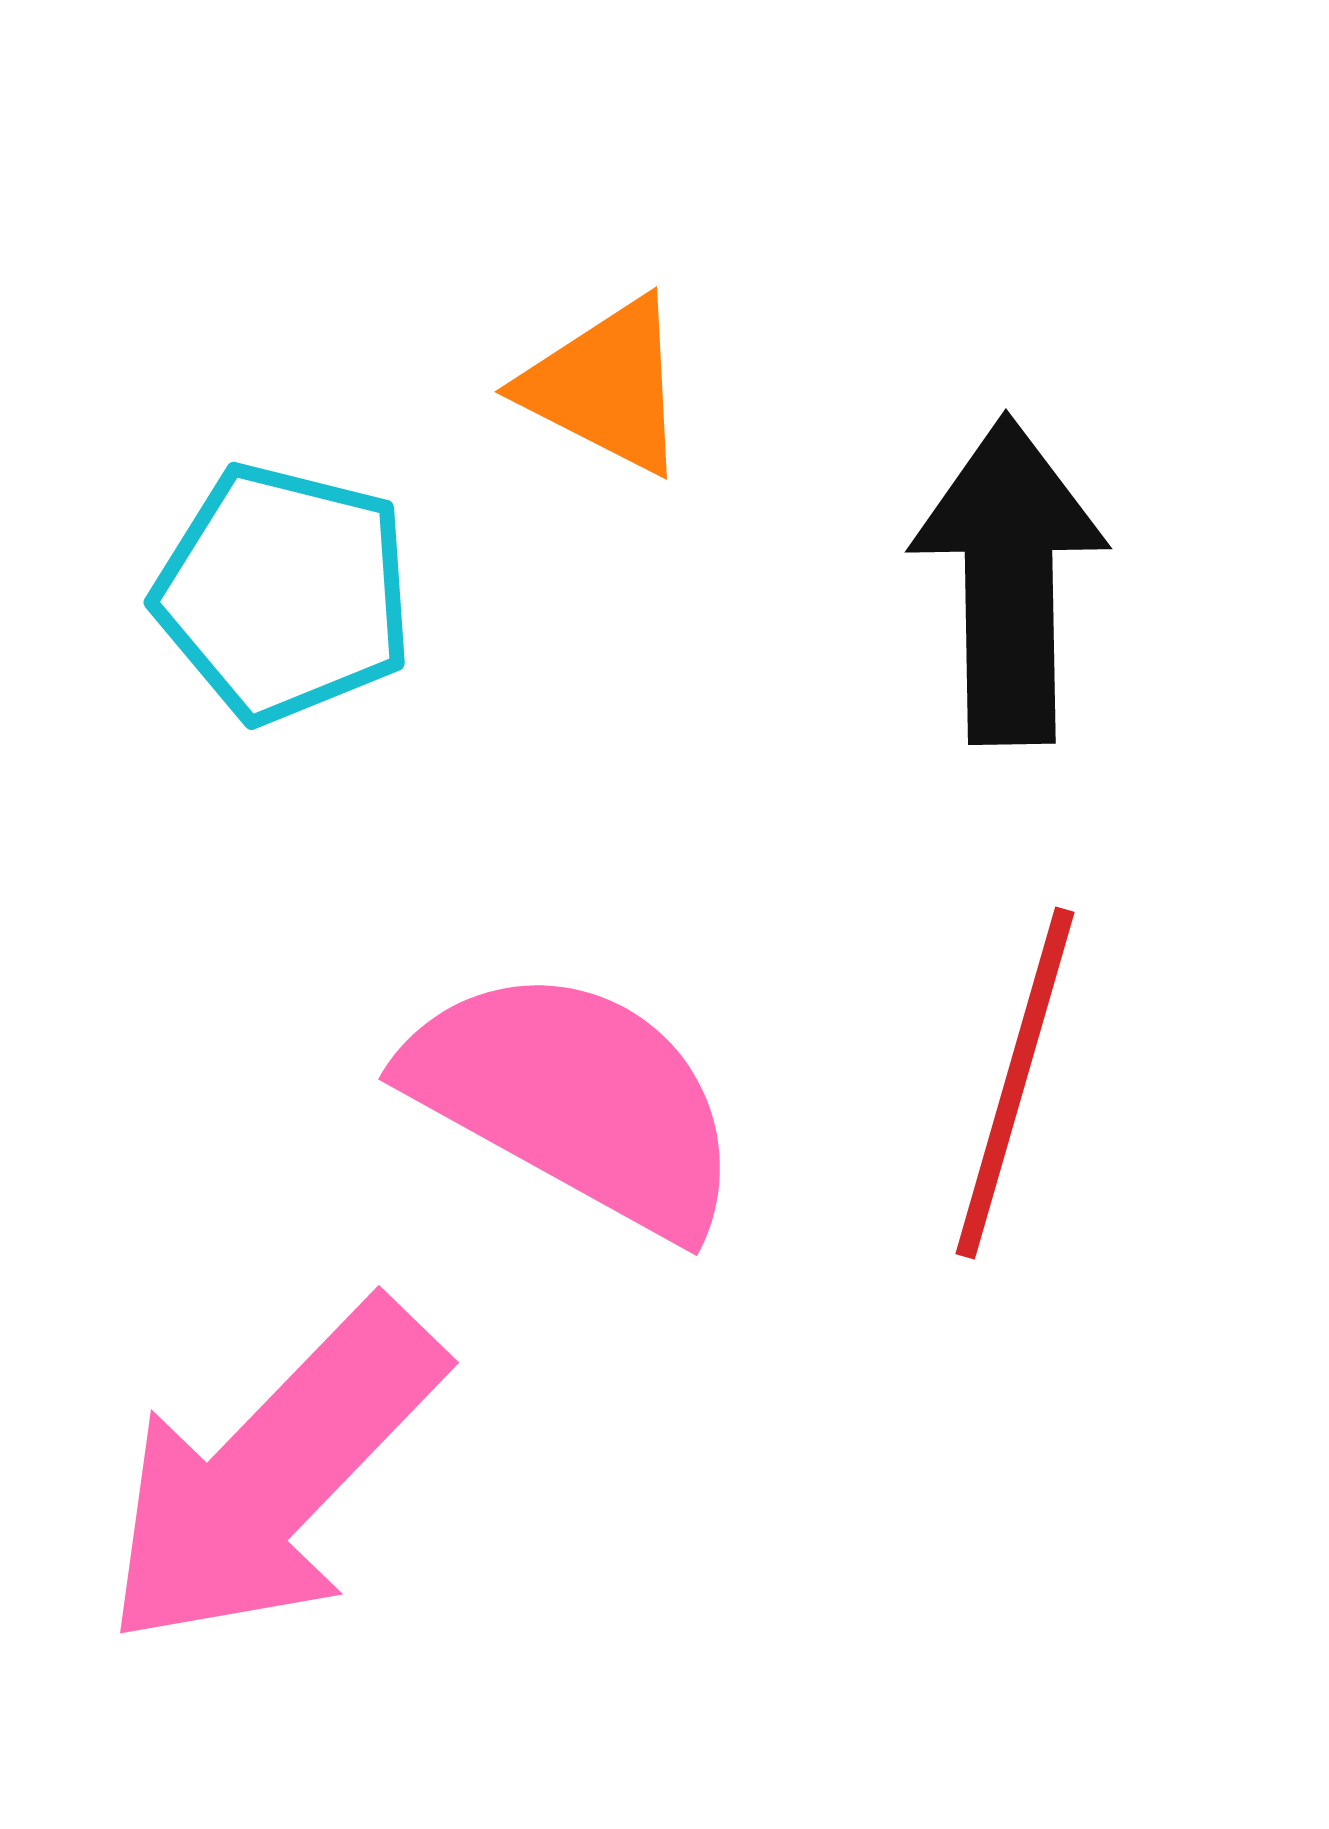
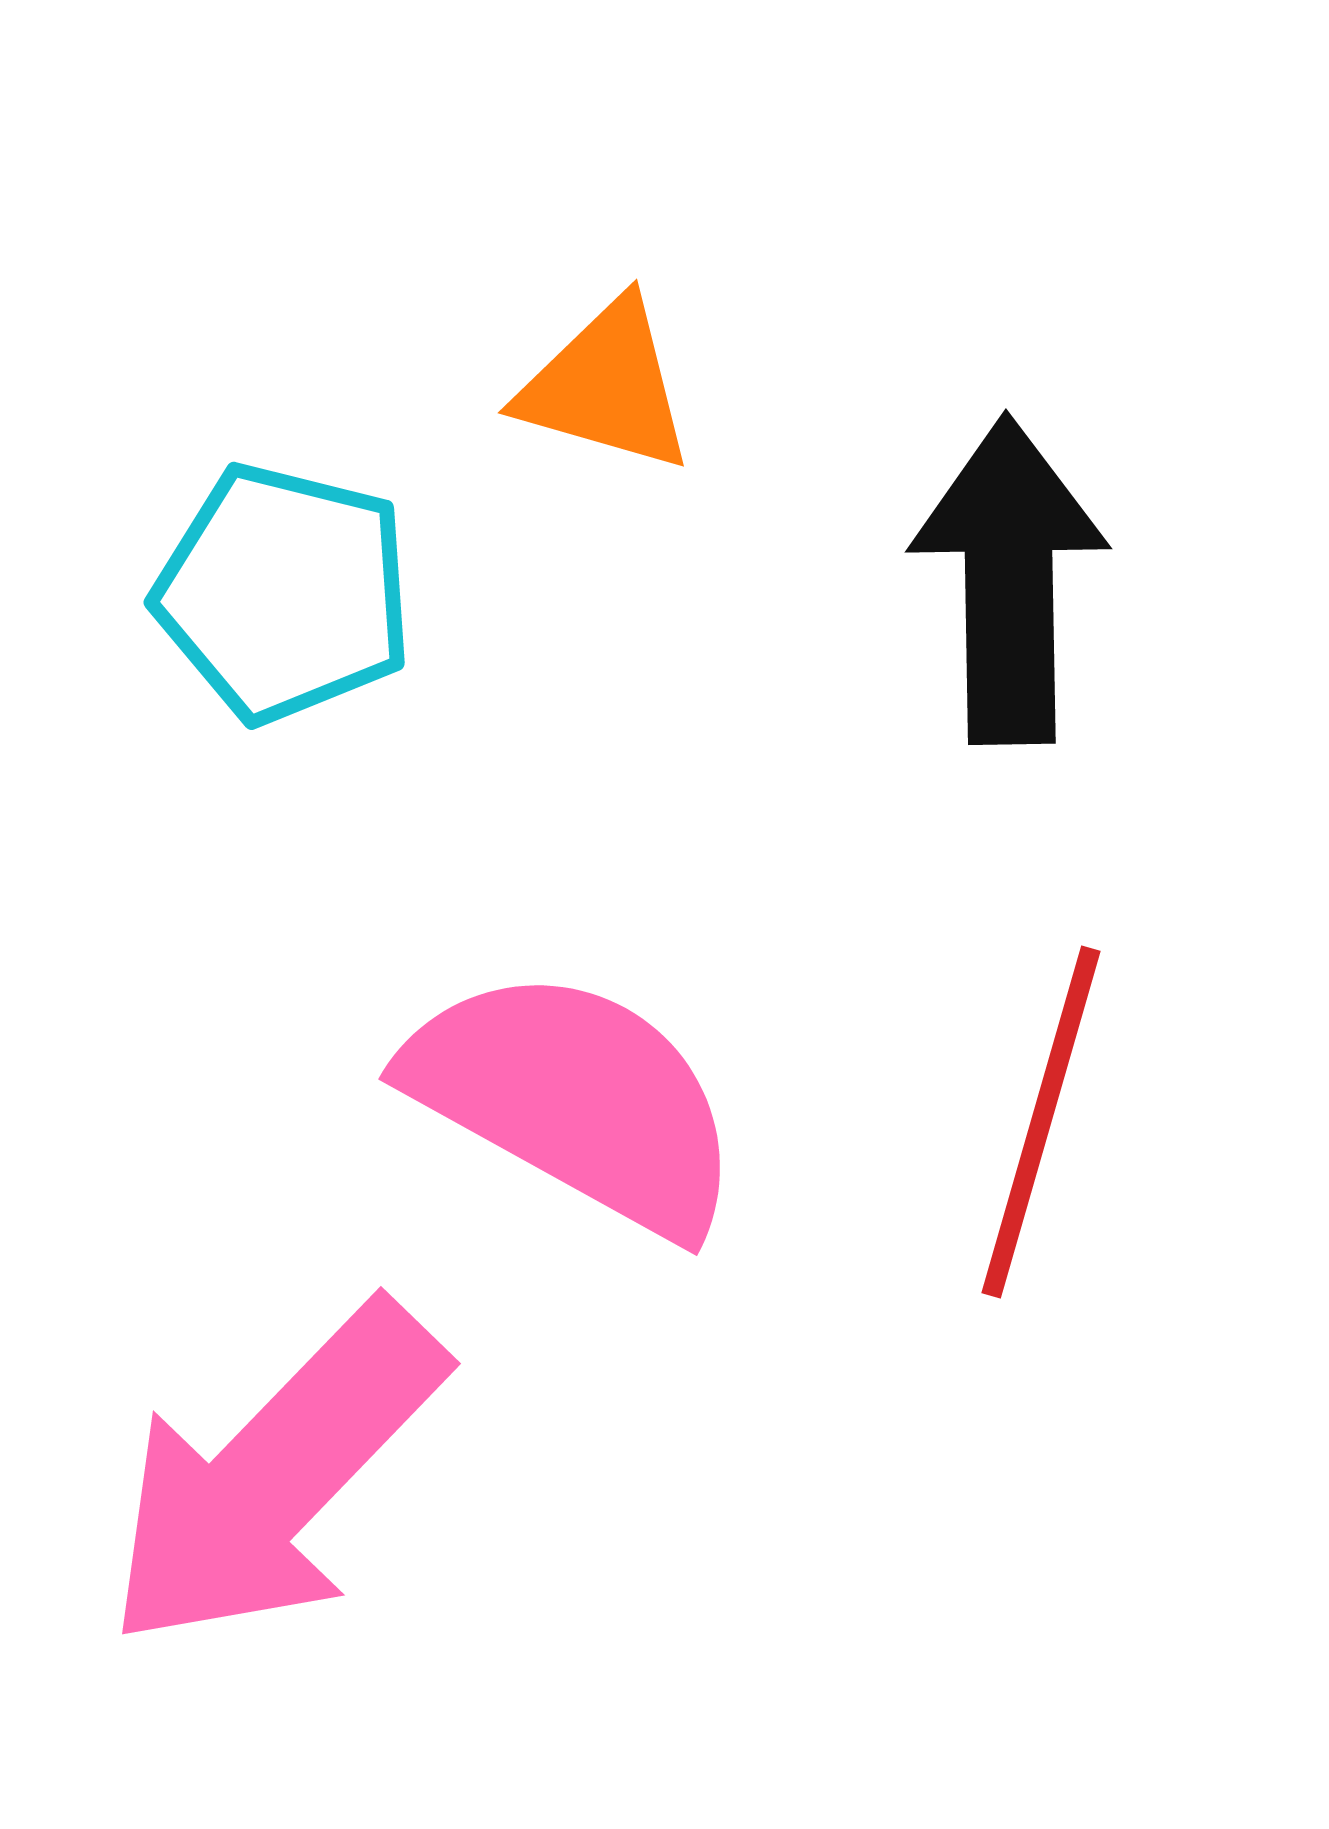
orange triangle: rotated 11 degrees counterclockwise
red line: moved 26 px right, 39 px down
pink arrow: moved 2 px right, 1 px down
